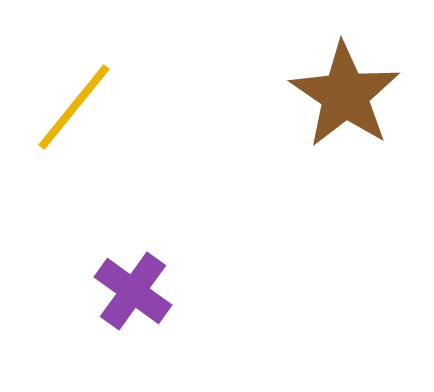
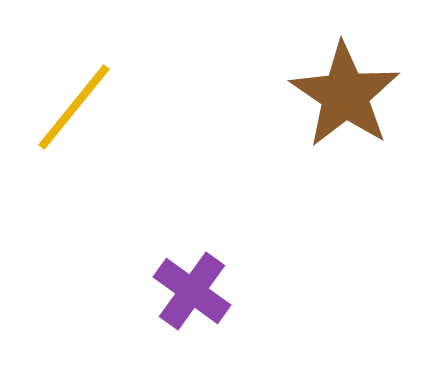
purple cross: moved 59 px right
